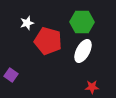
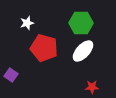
green hexagon: moved 1 px left, 1 px down
red pentagon: moved 4 px left, 7 px down
white ellipse: rotated 15 degrees clockwise
